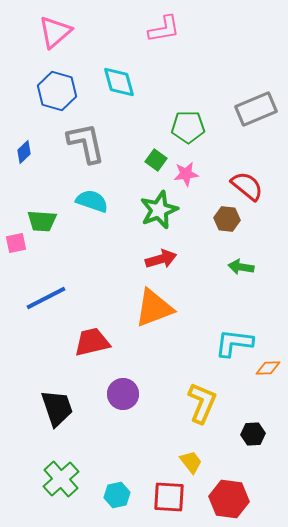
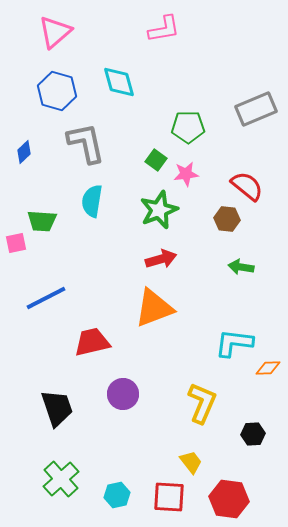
cyan semicircle: rotated 100 degrees counterclockwise
